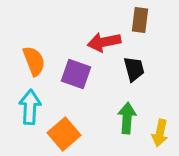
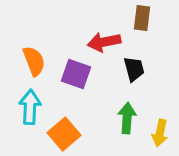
brown rectangle: moved 2 px right, 2 px up
